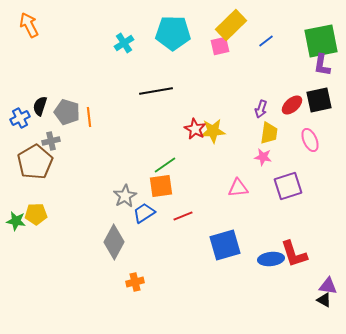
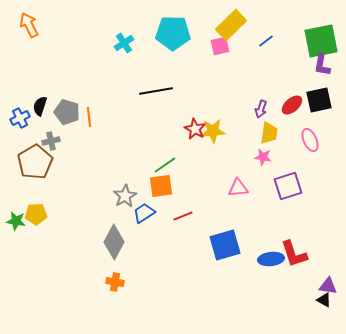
orange cross: moved 20 px left; rotated 24 degrees clockwise
